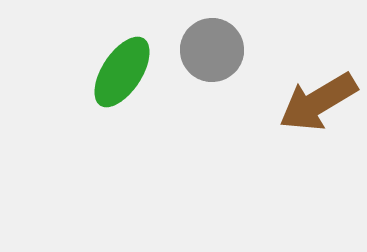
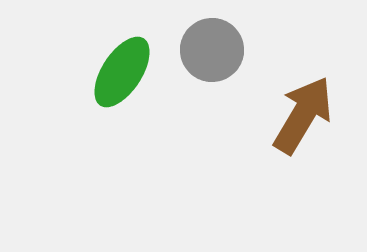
brown arrow: moved 15 px left, 13 px down; rotated 152 degrees clockwise
